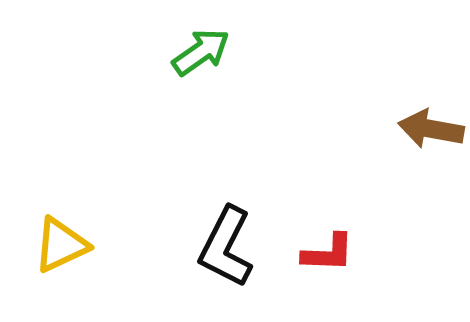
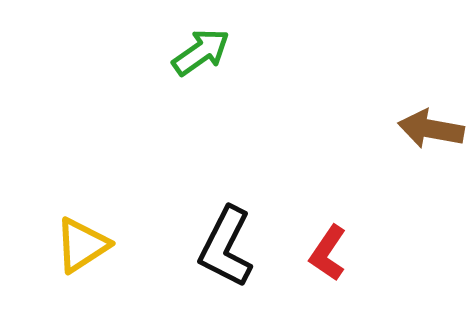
yellow triangle: moved 21 px right; rotated 8 degrees counterclockwise
red L-shape: rotated 122 degrees clockwise
